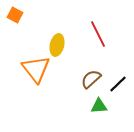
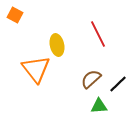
yellow ellipse: rotated 25 degrees counterclockwise
